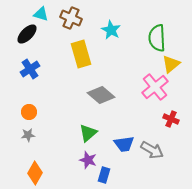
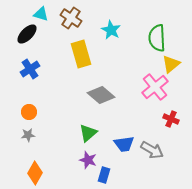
brown cross: rotated 10 degrees clockwise
